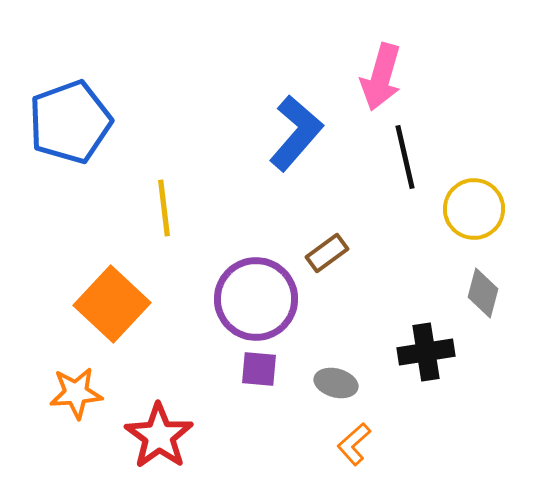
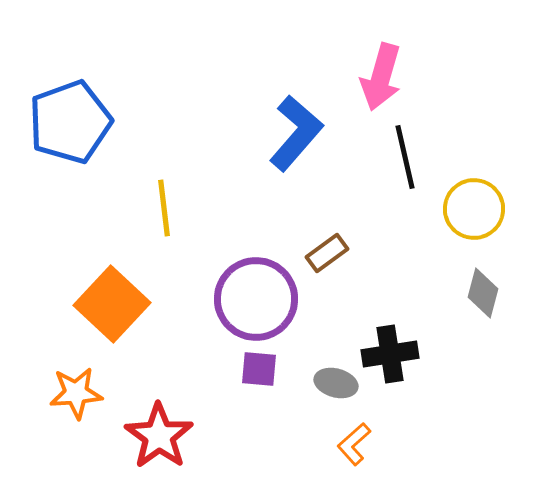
black cross: moved 36 px left, 2 px down
